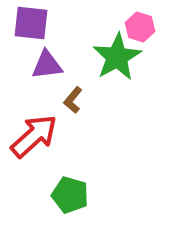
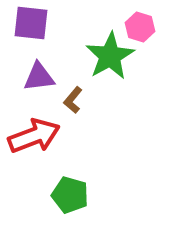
green star: moved 7 px left, 1 px up
purple triangle: moved 8 px left, 12 px down
red arrow: rotated 21 degrees clockwise
